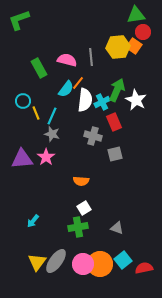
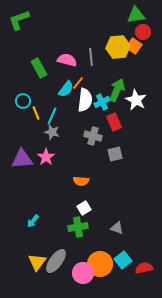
gray star: moved 2 px up
pink circle: moved 9 px down
